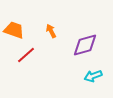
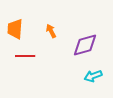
orange trapezoid: moved 1 px right, 1 px up; rotated 105 degrees counterclockwise
red line: moved 1 px left, 1 px down; rotated 42 degrees clockwise
